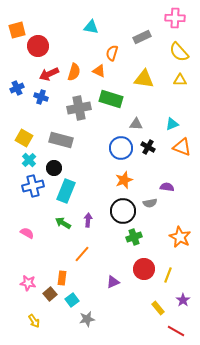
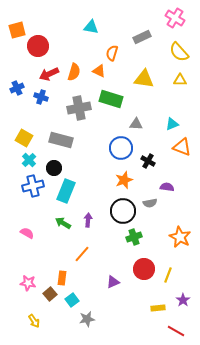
pink cross at (175, 18): rotated 30 degrees clockwise
black cross at (148, 147): moved 14 px down
yellow rectangle at (158, 308): rotated 56 degrees counterclockwise
